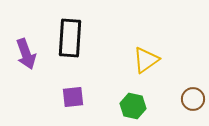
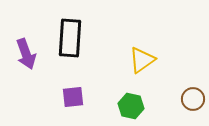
yellow triangle: moved 4 px left
green hexagon: moved 2 px left
